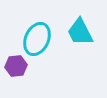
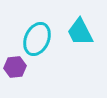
purple hexagon: moved 1 px left, 1 px down
